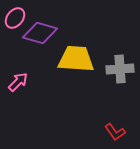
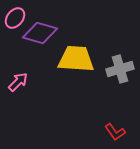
gray cross: rotated 12 degrees counterclockwise
